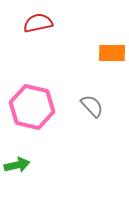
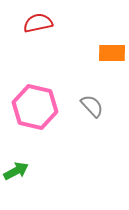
pink hexagon: moved 3 px right
green arrow: moved 1 px left, 6 px down; rotated 15 degrees counterclockwise
